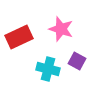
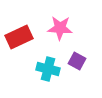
pink star: moved 1 px left, 1 px up; rotated 15 degrees counterclockwise
